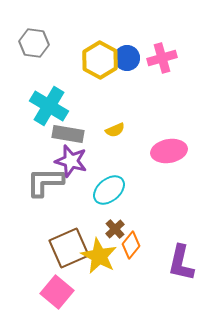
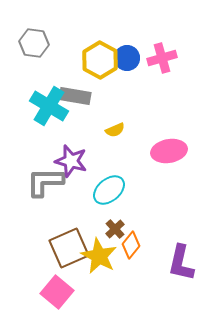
gray rectangle: moved 7 px right, 38 px up
